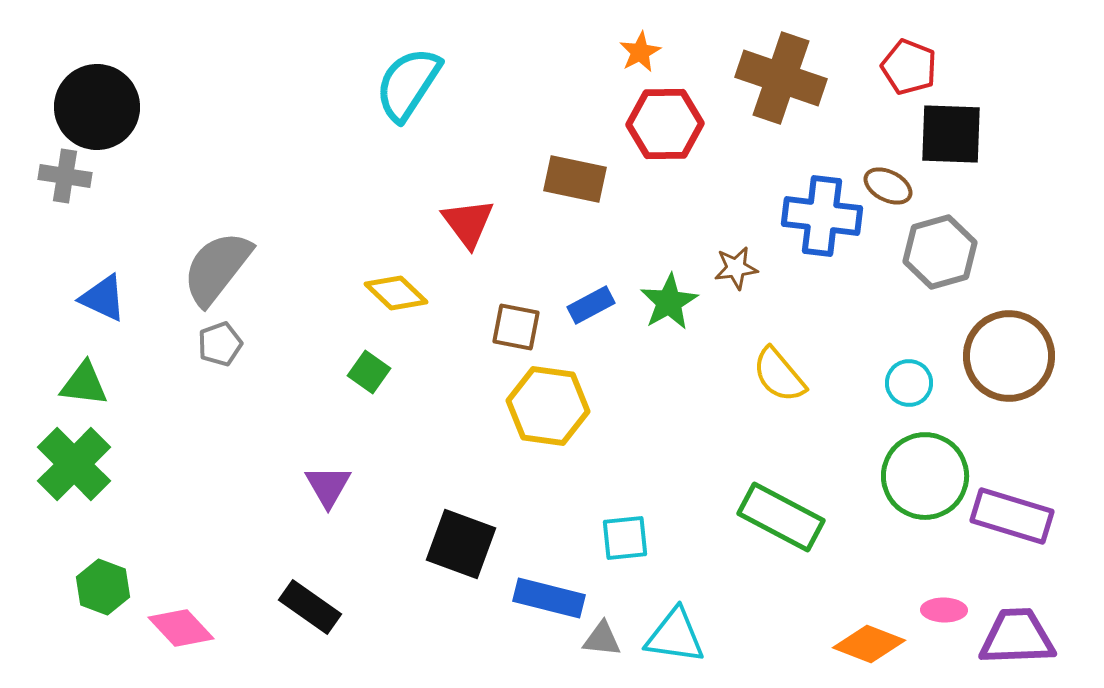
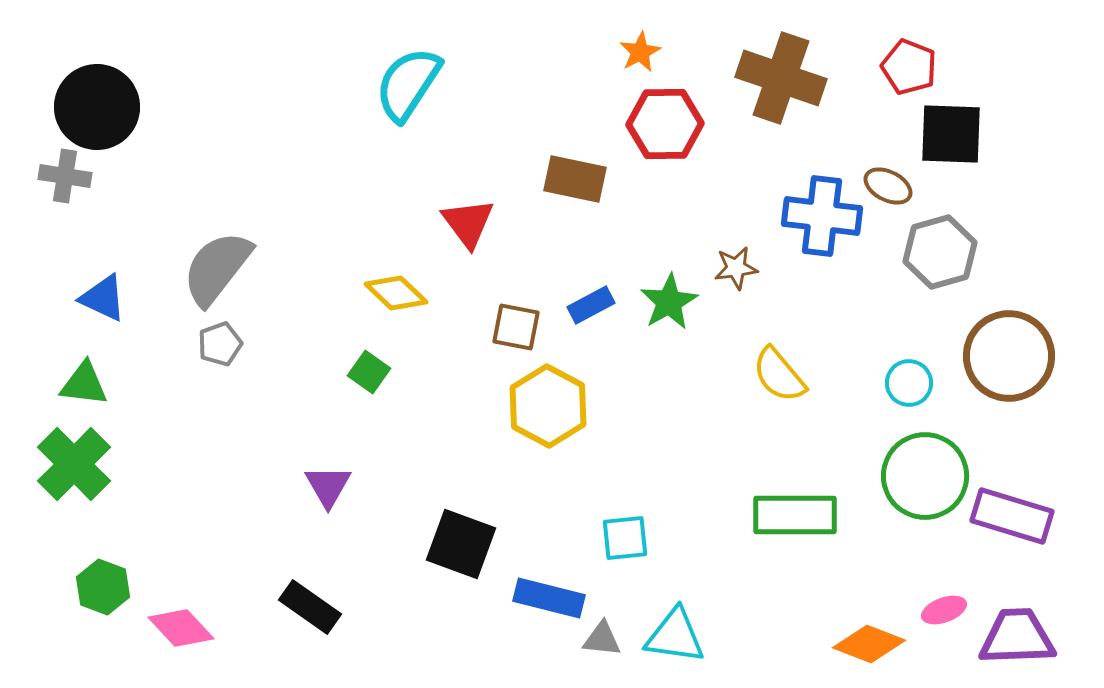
yellow hexagon at (548, 406): rotated 20 degrees clockwise
green rectangle at (781, 517): moved 14 px right, 2 px up; rotated 28 degrees counterclockwise
pink ellipse at (944, 610): rotated 21 degrees counterclockwise
